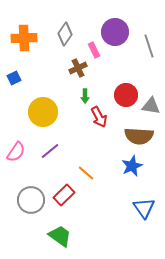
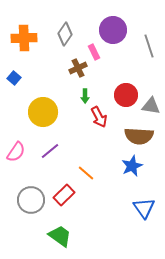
purple circle: moved 2 px left, 2 px up
pink rectangle: moved 2 px down
blue square: rotated 24 degrees counterclockwise
